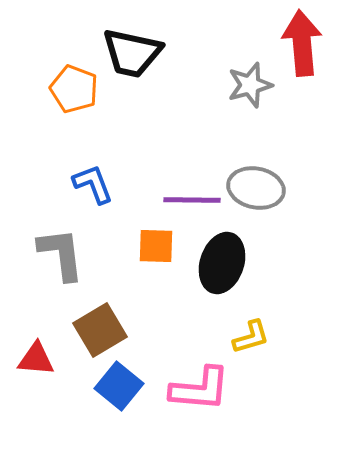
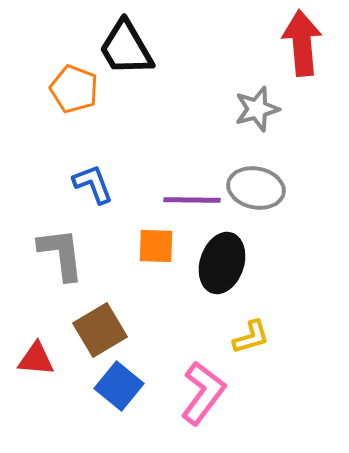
black trapezoid: moved 6 px left, 5 px up; rotated 48 degrees clockwise
gray star: moved 7 px right, 24 px down
pink L-shape: moved 3 px right, 4 px down; rotated 58 degrees counterclockwise
